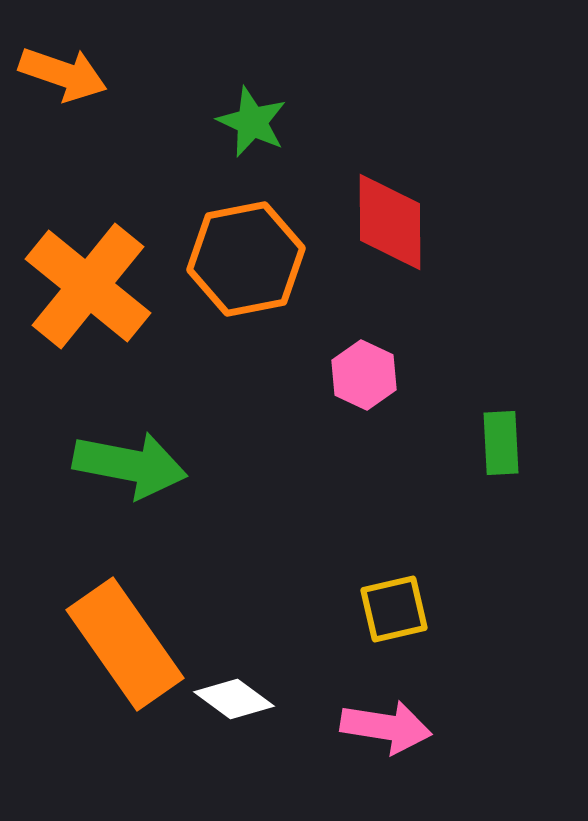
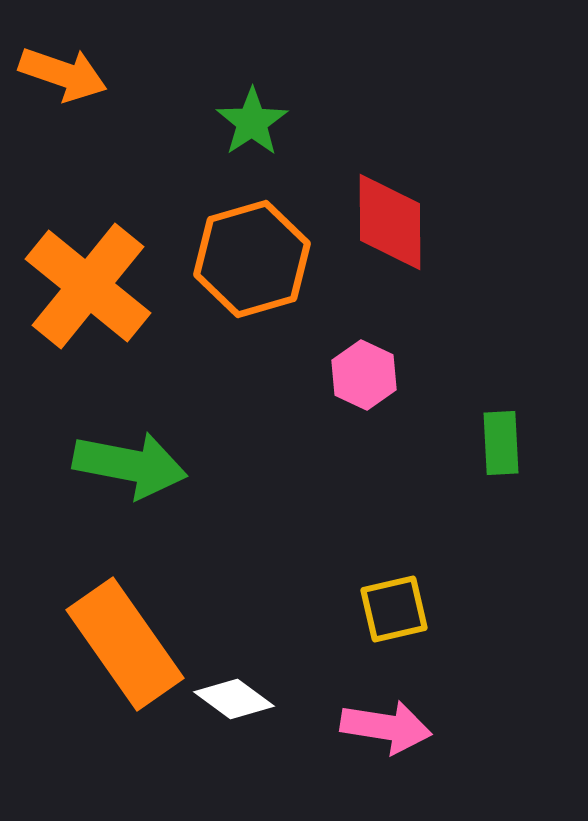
green star: rotated 14 degrees clockwise
orange hexagon: moved 6 px right; rotated 5 degrees counterclockwise
